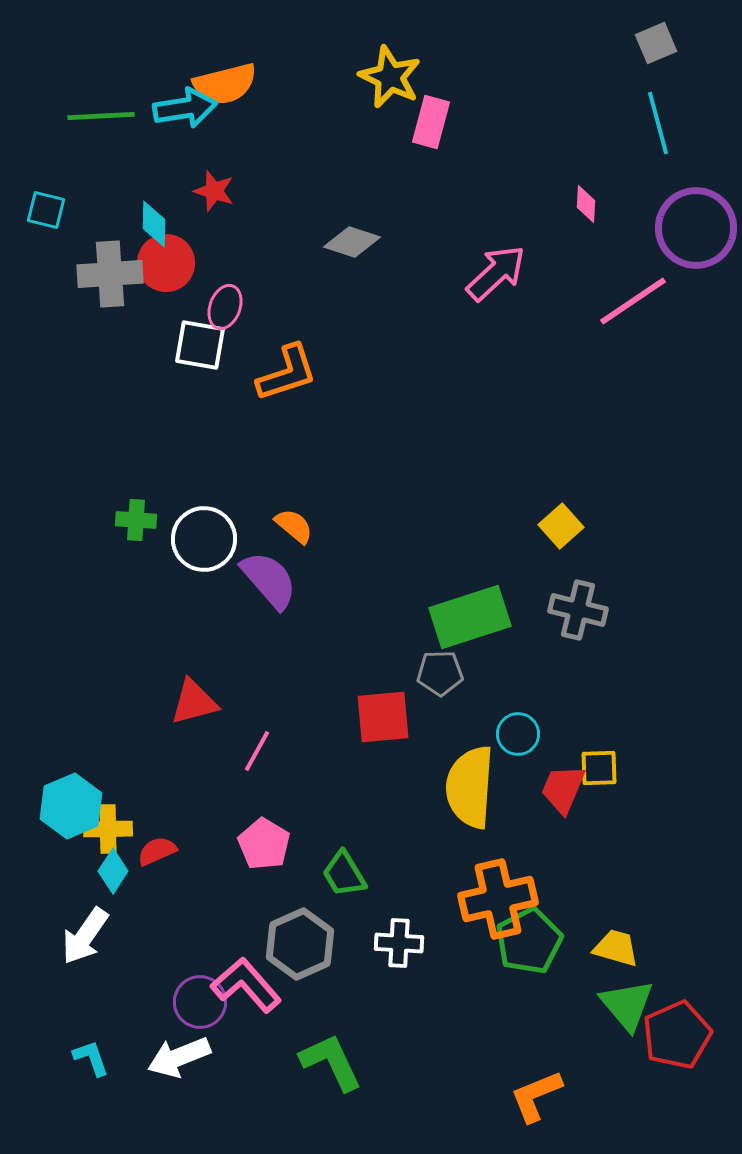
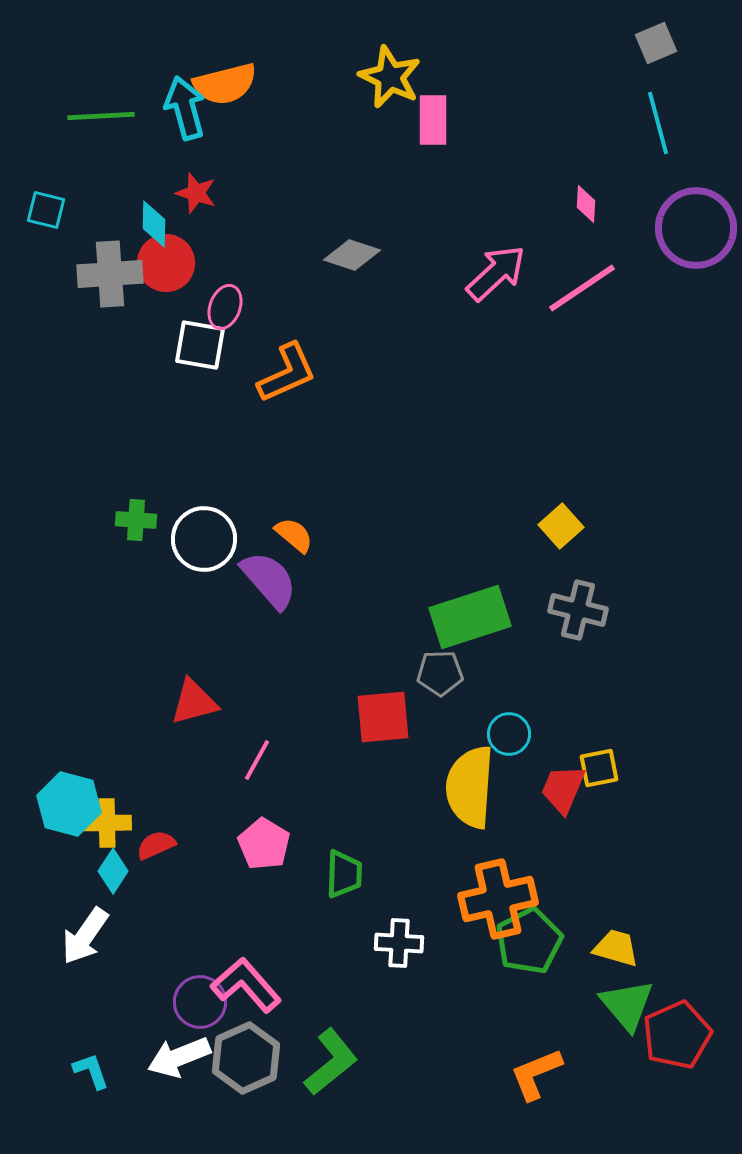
cyan arrow at (185, 108): rotated 96 degrees counterclockwise
pink rectangle at (431, 122): moved 2 px right, 2 px up; rotated 15 degrees counterclockwise
red star at (214, 191): moved 18 px left, 2 px down
gray diamond at (352, 242): moved 13 px down
pink line at (633, 301): moved 51 px left, 13 px up
orange L-shape at (287, 373): rotated 6 degrees counterclockwise
orange semicircle at (294, 526): moved 9 px down
cyan circle at (518, 734): moved 9 px left
pink line at (257, 751): moved 9 px down
yellow square at (599, 768): rotated 9 degrees counterclockwise
cyan hexagon at (71, 806): moved 2 px left, 2 px up; rotated 22 degrees counterclockwise
yellow cross at (108, 829): moved 1 px left, 6 px up
red semicircle at (157, 851): moved 1 px left, 6 px up
green trapezoid at (344, 874): rotated 147 degrees counterclockwise
gray hexagon at (300, 944): moved 54 px left, 114 px down
cyan L-shape at (91, 1058): moved 13 px down
green L-shape at (331, 1062): rotated 76 degrees clockwise
orange L-shape at (536, 1096): moved 22 px up
